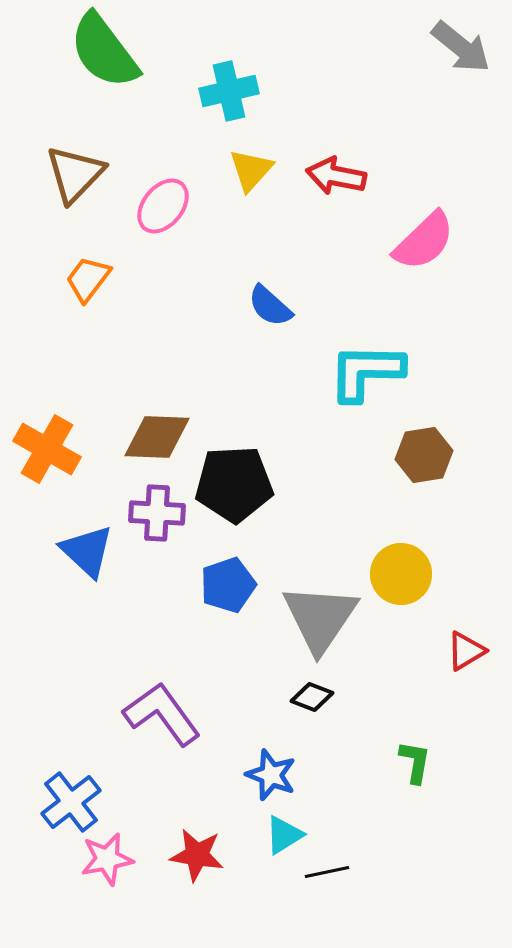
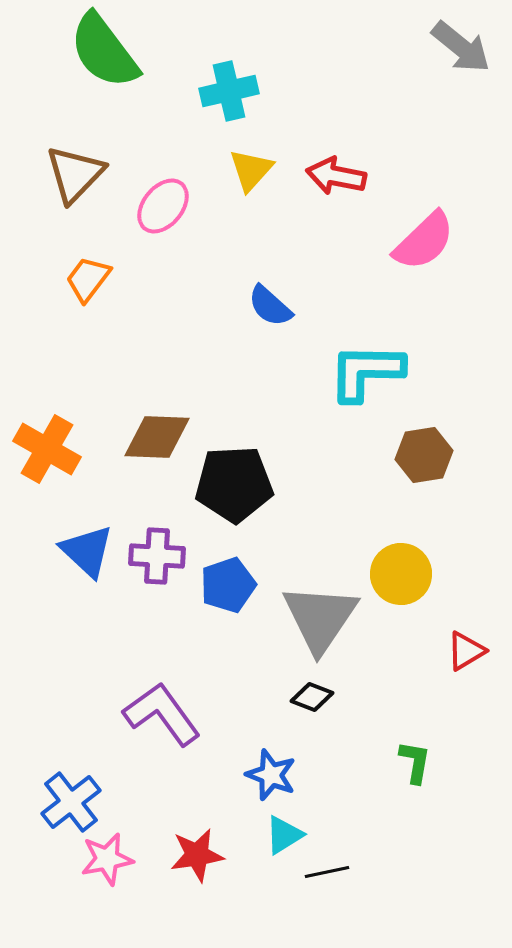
purple cross: moved 43 px down
red star: rotated 18 degrees counterclockwise
